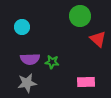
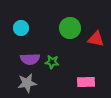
green circle: moved 10 px left, 12 px down
cyan circle: moved 1 px left, 1 px down
red triangle: moved 2 px left; rotated 30 degrees counterclockwise
